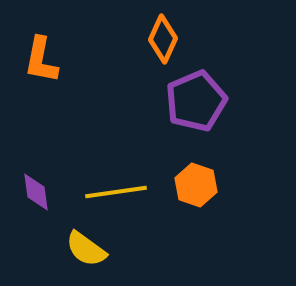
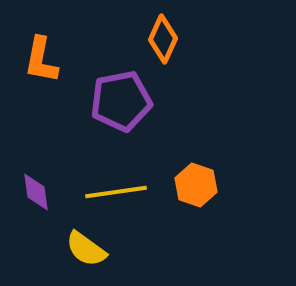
purple pentagon: moved 75 px left; rotated 12 degrees clockwise
